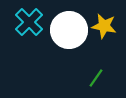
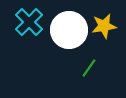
yellow star: rotated 20 degrees counterclockwise
green line: moved 7 px left, 10 px up
